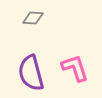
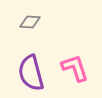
gray diamond: moved 3 px left, 4 px down
